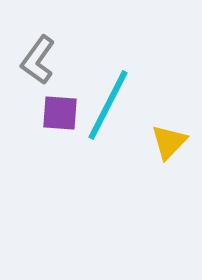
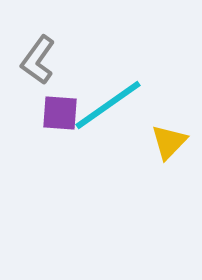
cyan line: rotated 28 degrees clockwise
